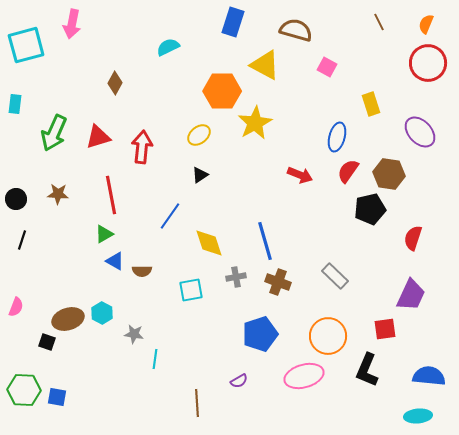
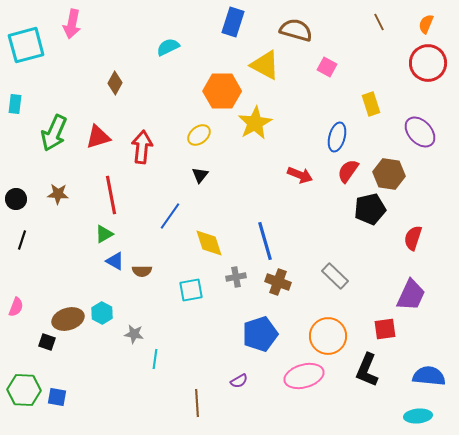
black triangle at (200, 175): rotated 18 degrees counterclockwise
